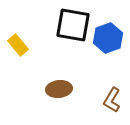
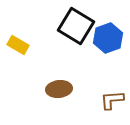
black square: moved 3 px right, 1 px down; rotated 21 degrees clockwise
yellow rectangle: rotated 20 degrees counterclockwise
brown L-shape: rotated 55 degrees clockwise
